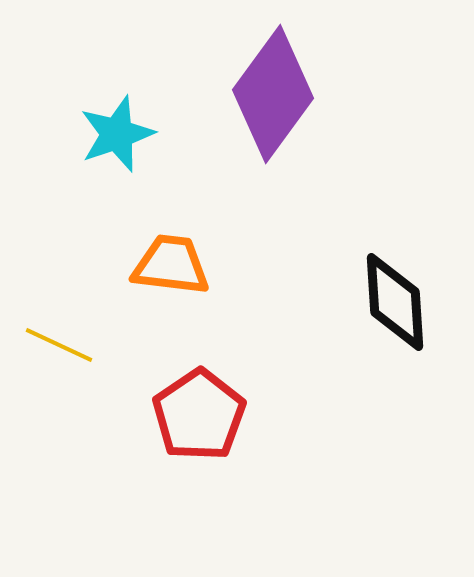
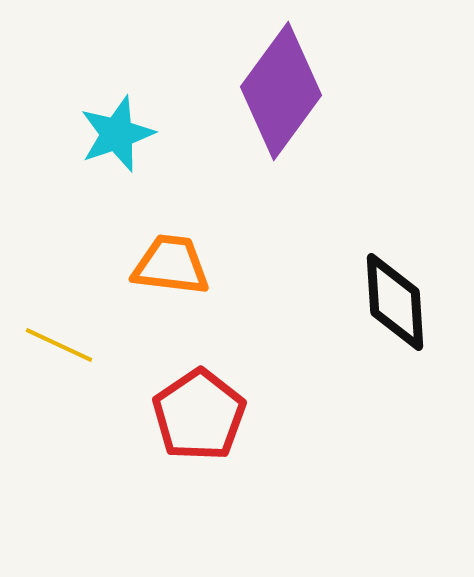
purple diamond: moved 8 px right, 3 px up
